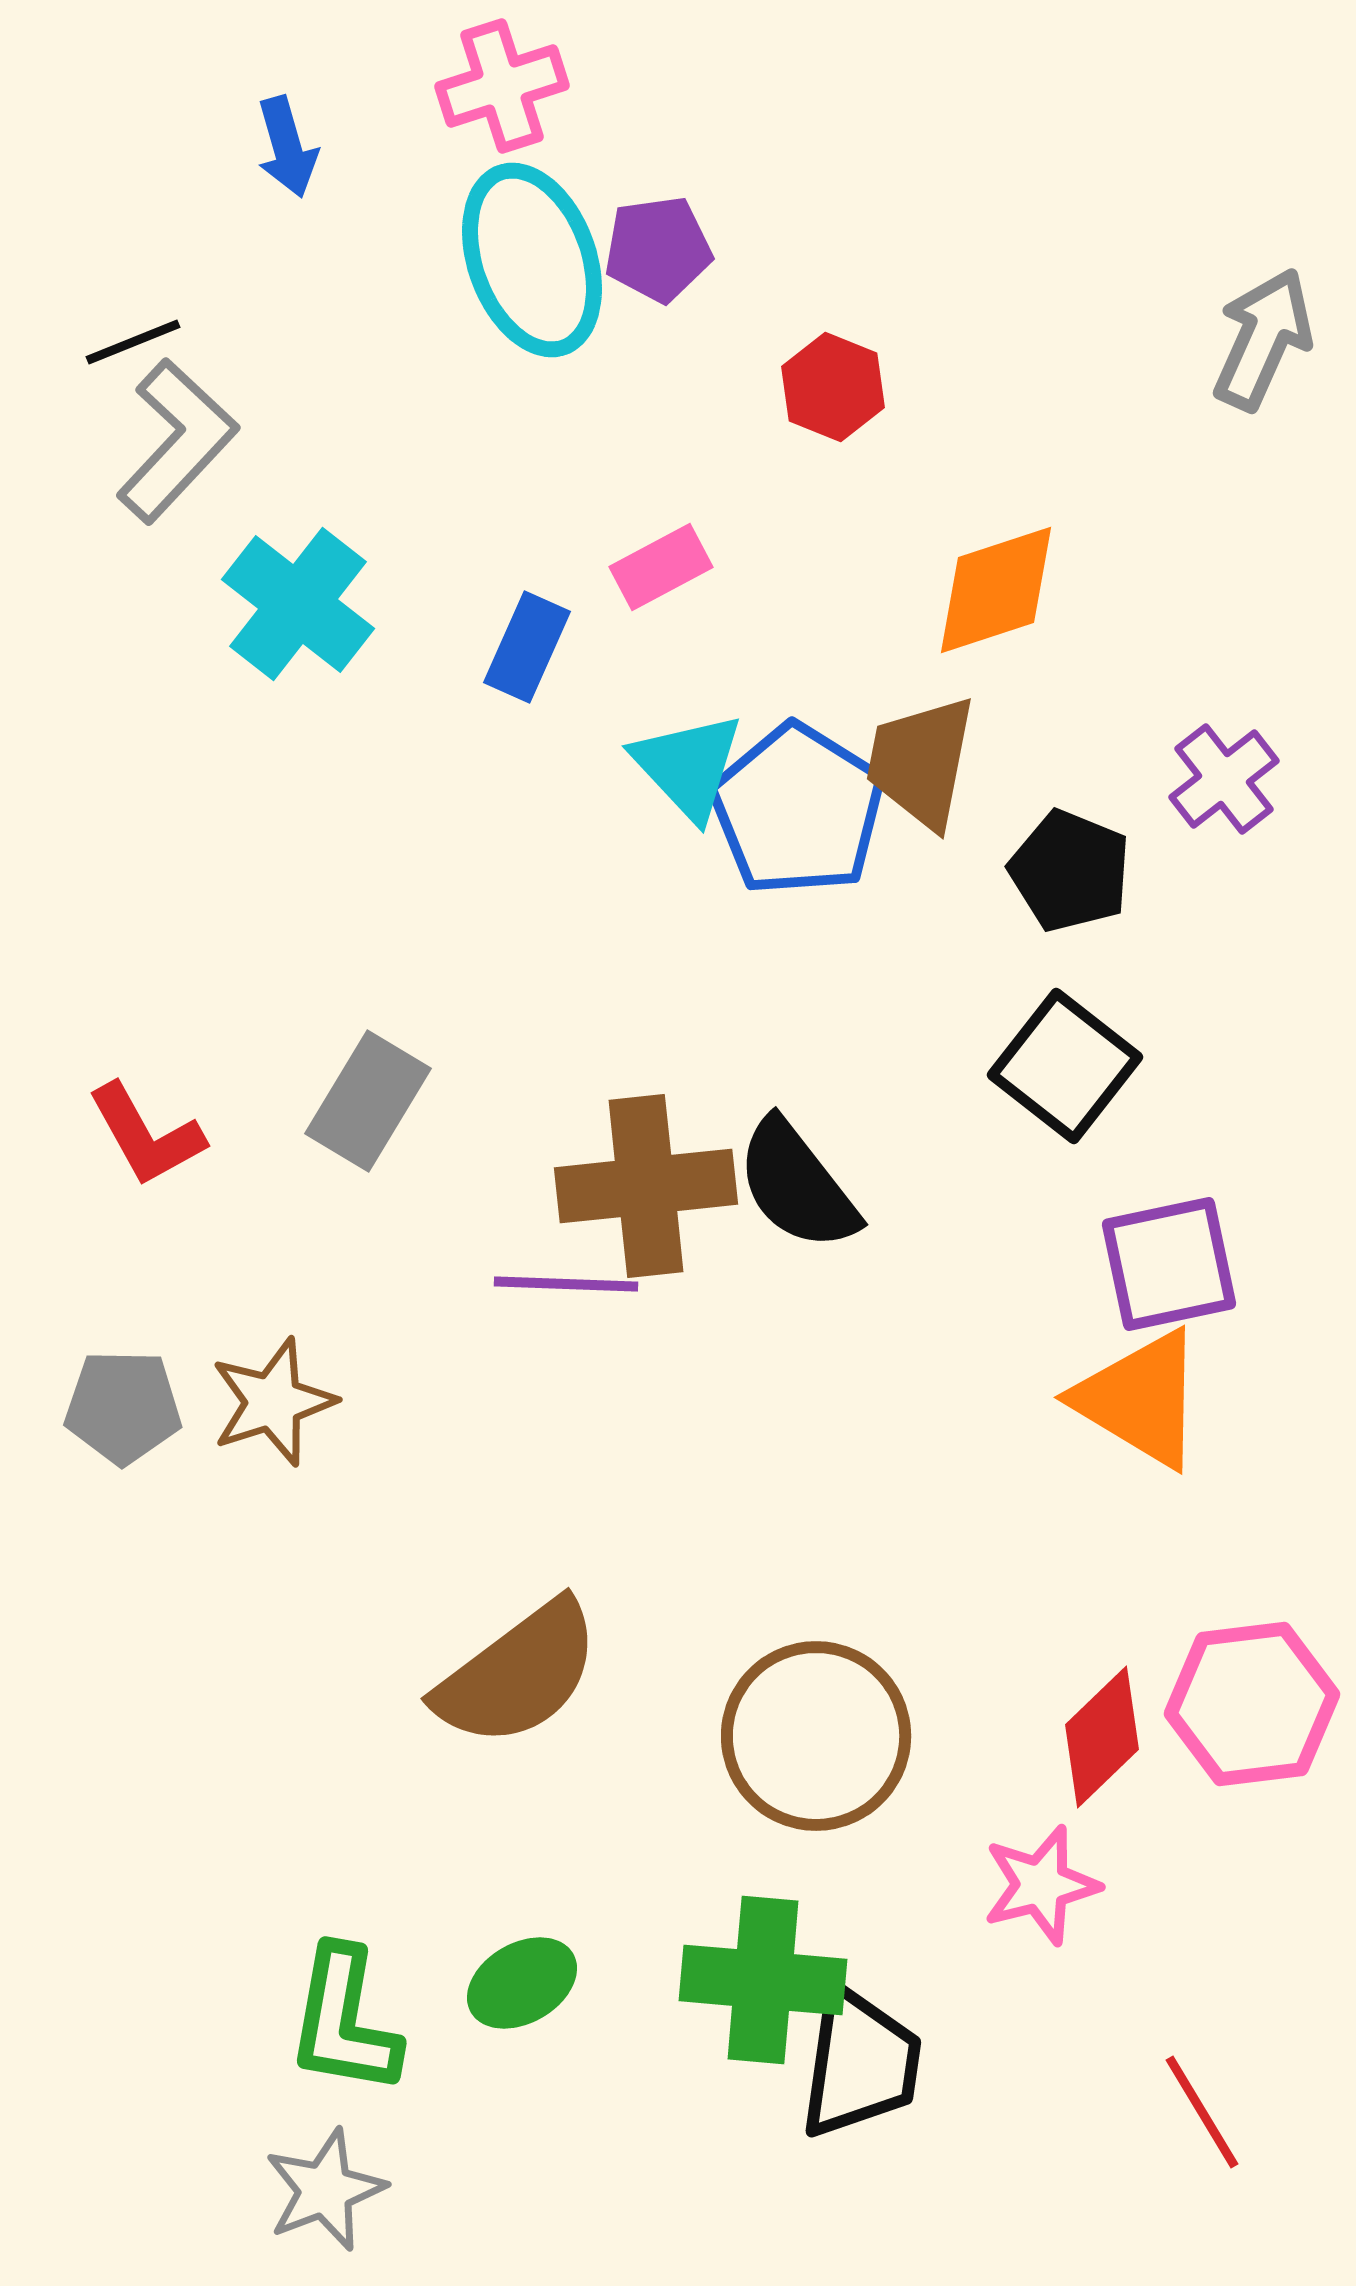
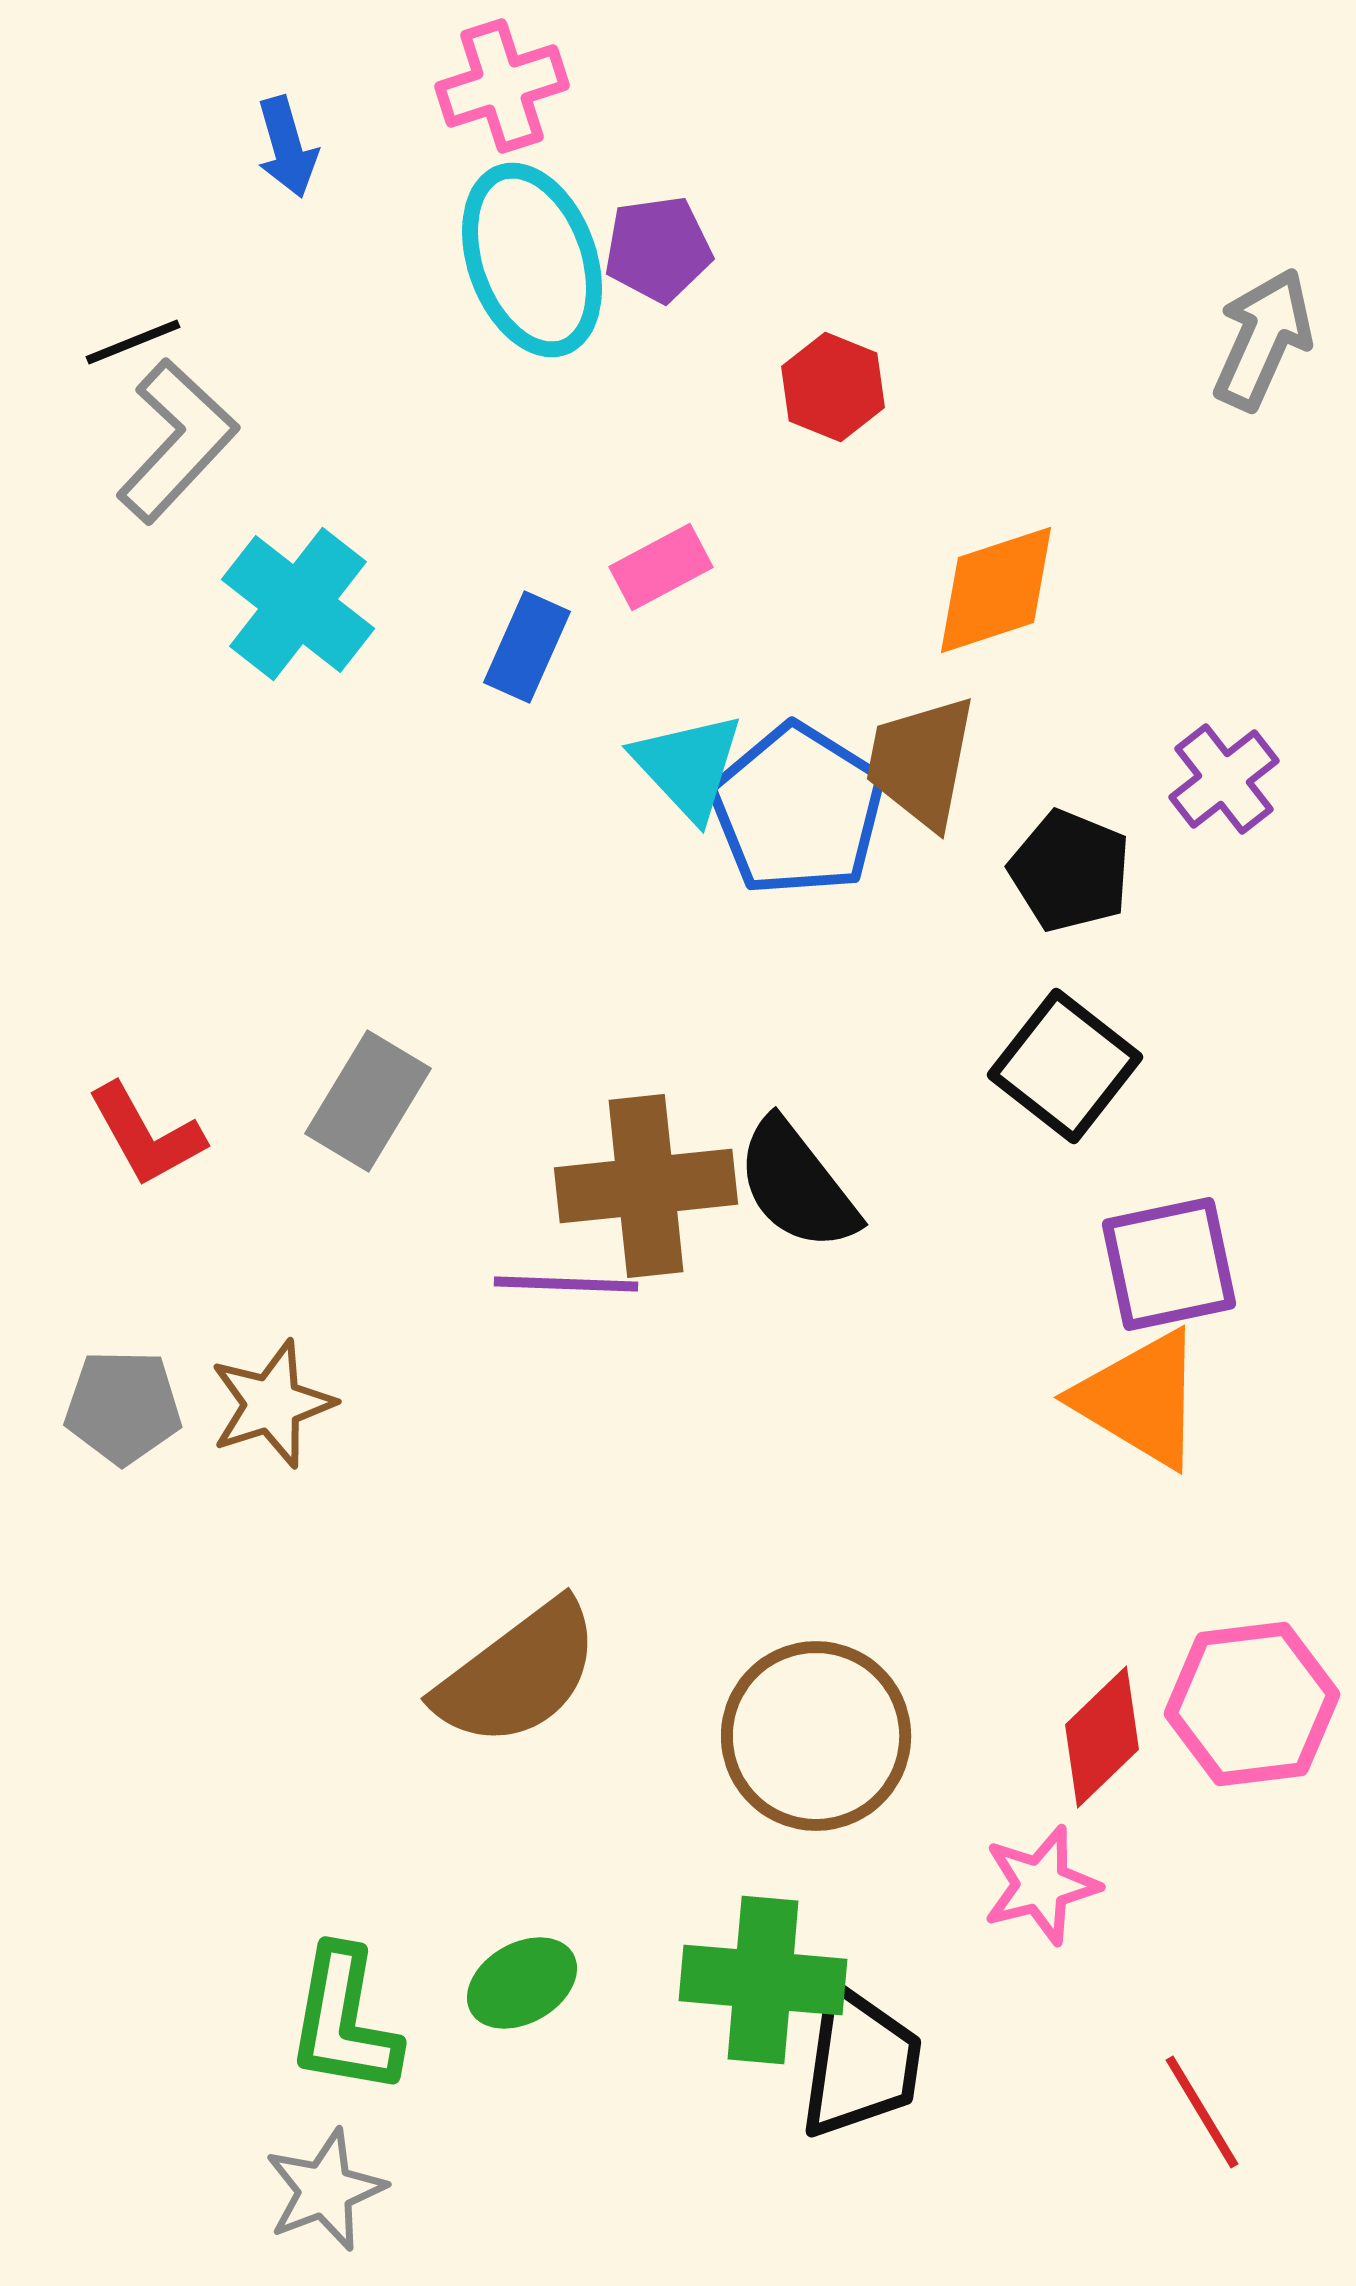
brown star: moved 1 px left, 2 px down
